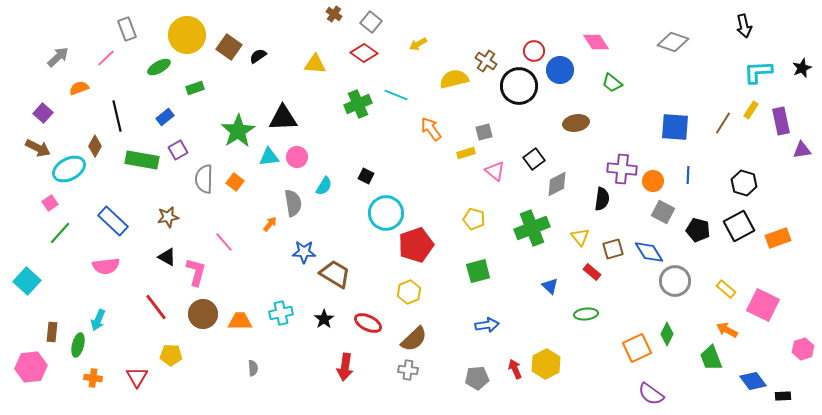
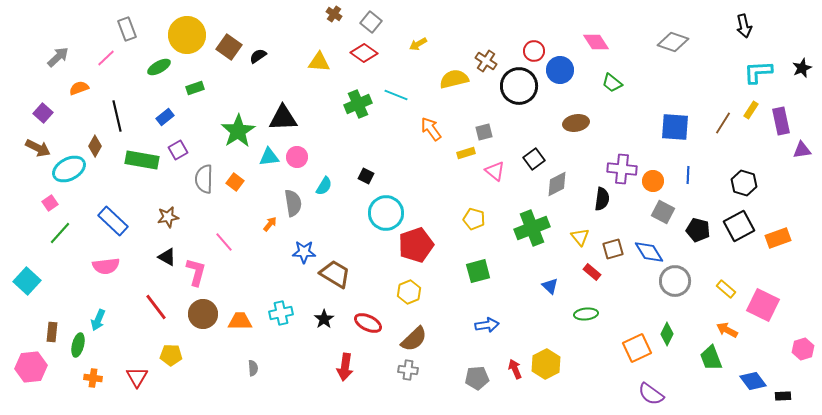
yellow triangle at (315, 64): moved 4 px right, 2 px up
